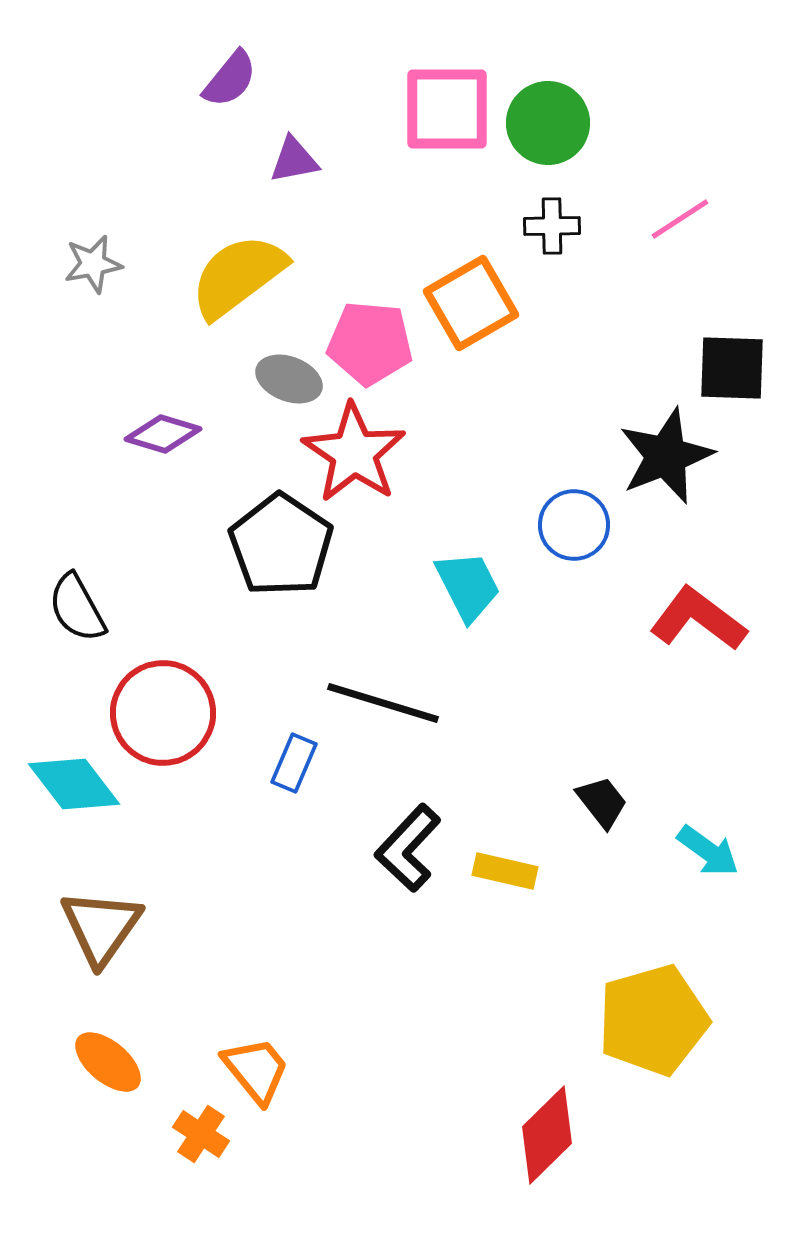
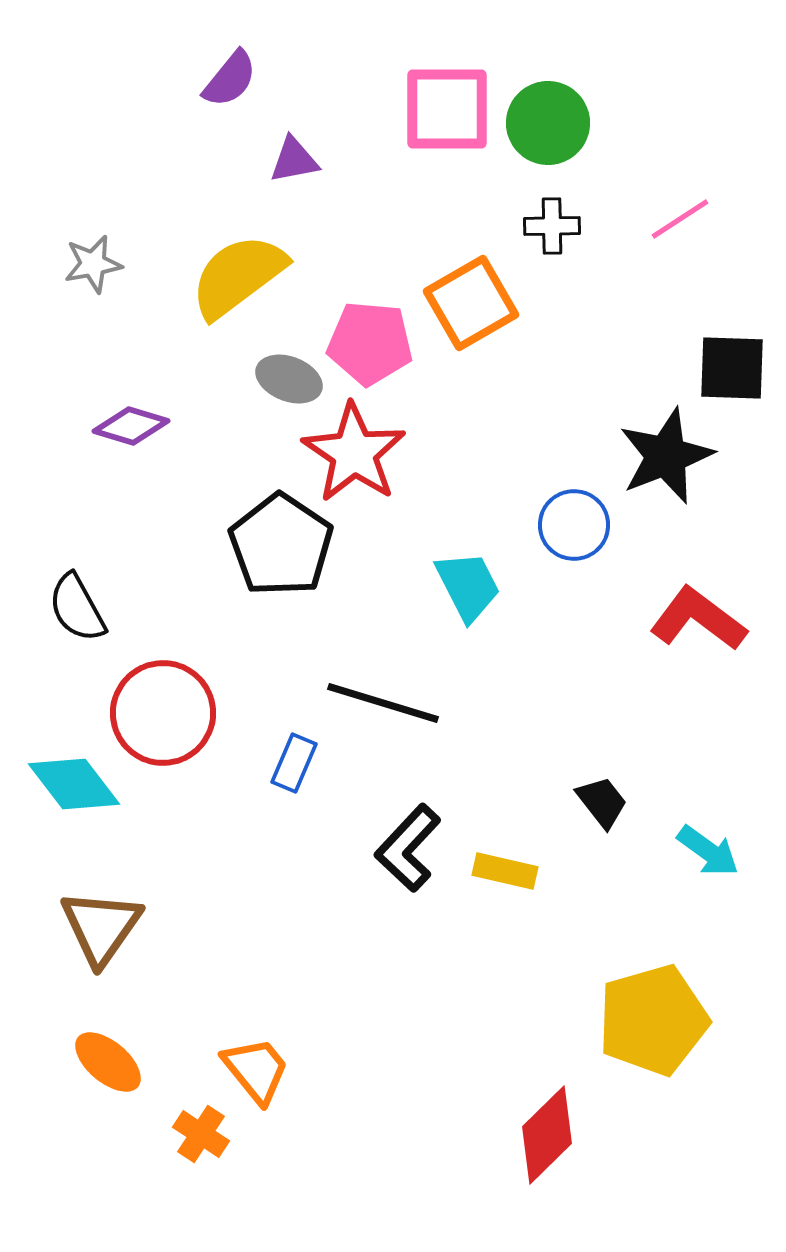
purple diamond: moved 32 px left, 8 px up
